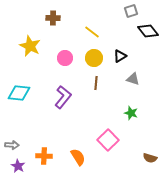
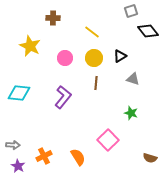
gray arrow: moved 1 px right
orange cross: rotated 28 degrees counterclockwise
